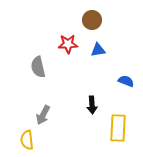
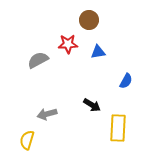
brown circle: moved 3 px left
blue triangle: moved 2 px down
gray semicircle: moved 7 px up; rotated 75 degrees clockwise
blue semicircle: rotated 98 degrees clockwise
black arrow: rotated 54 degrees counterclockwise
gray arrow: moved 4 px right, 1 px up; rotated 48 degrees clockwise
yellow semicircle: rotated 24 degrees clockwise
